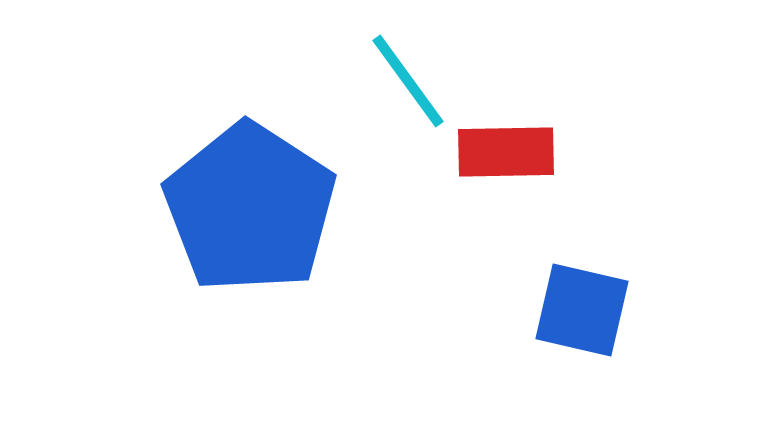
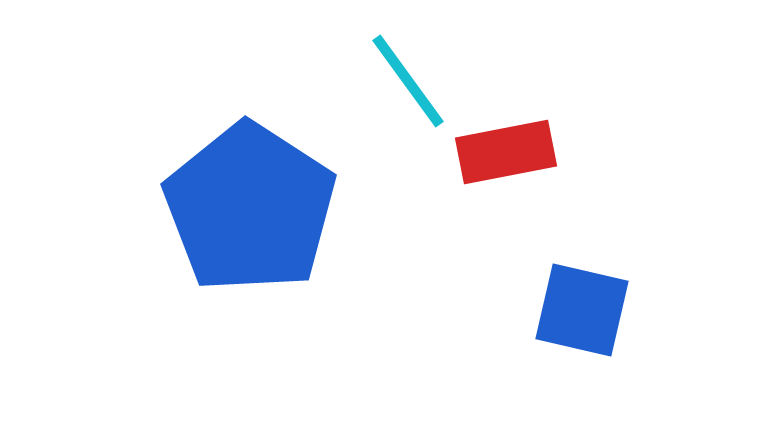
red rectangle: rotated 10 degrees counterclockwise
